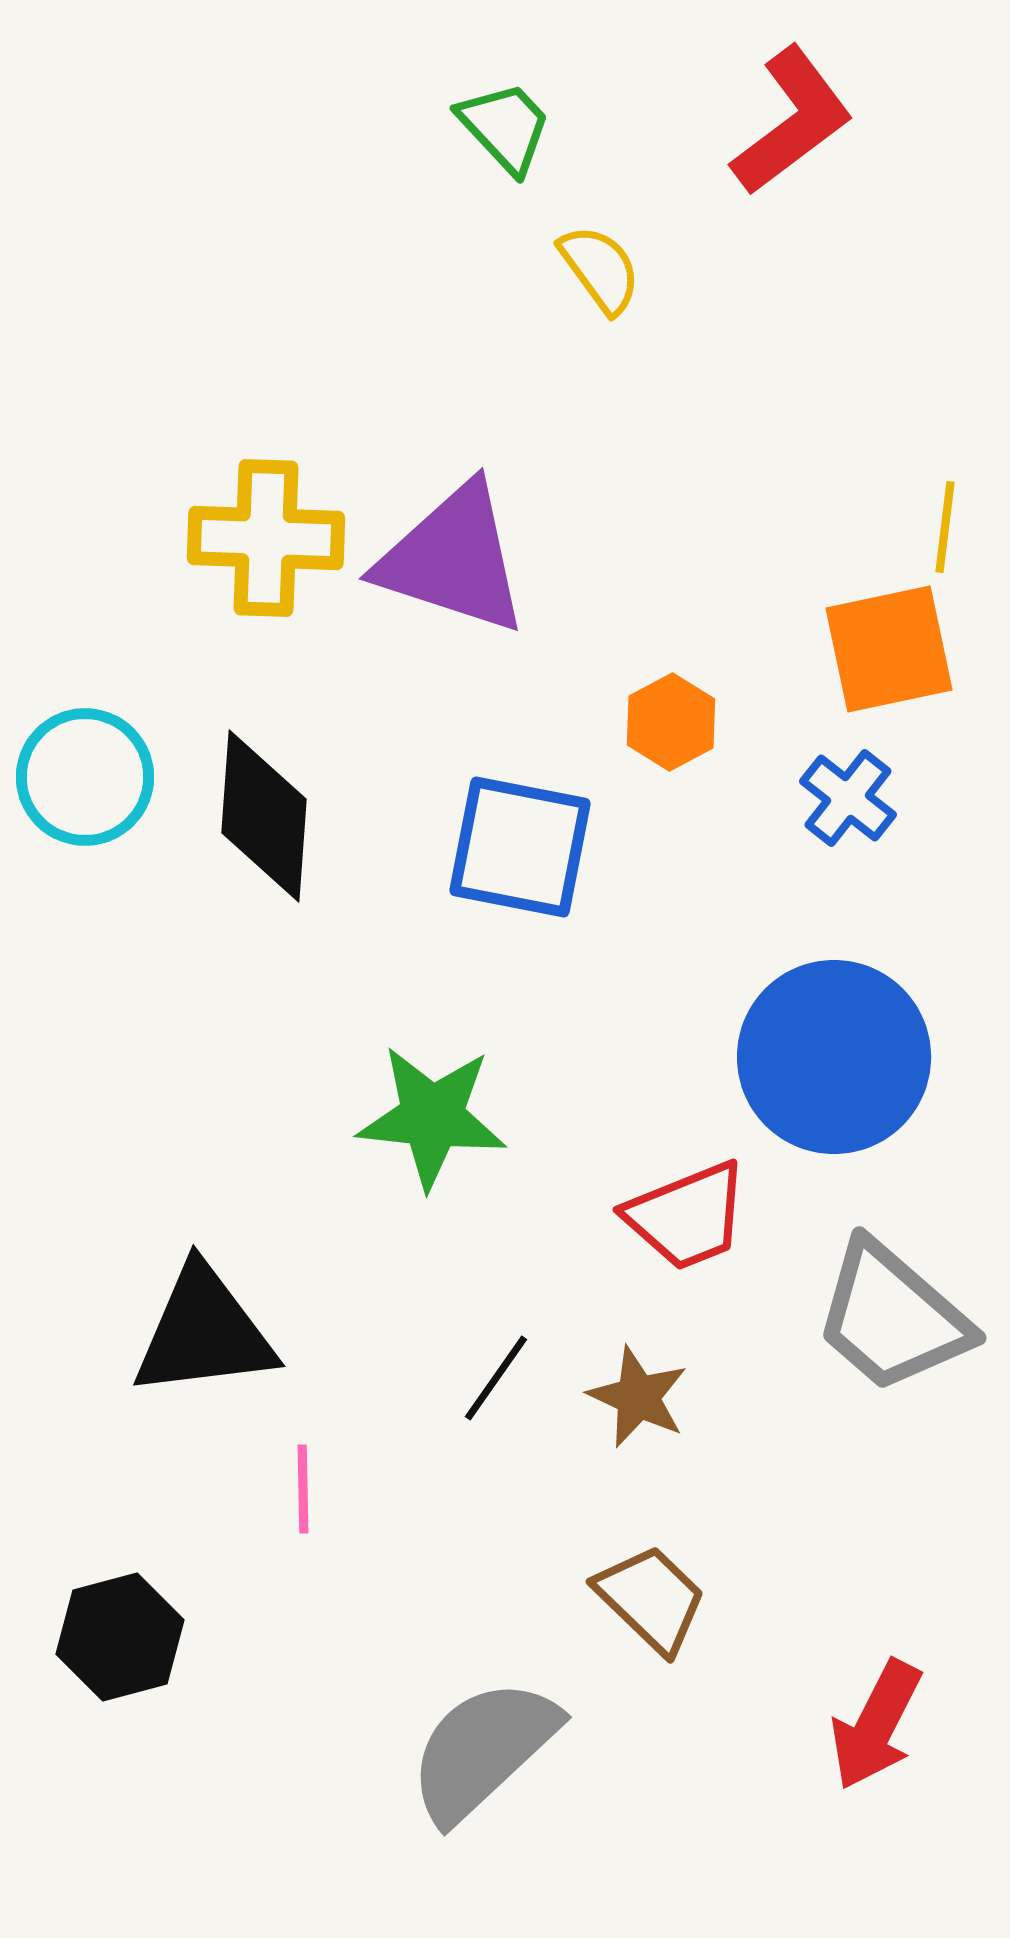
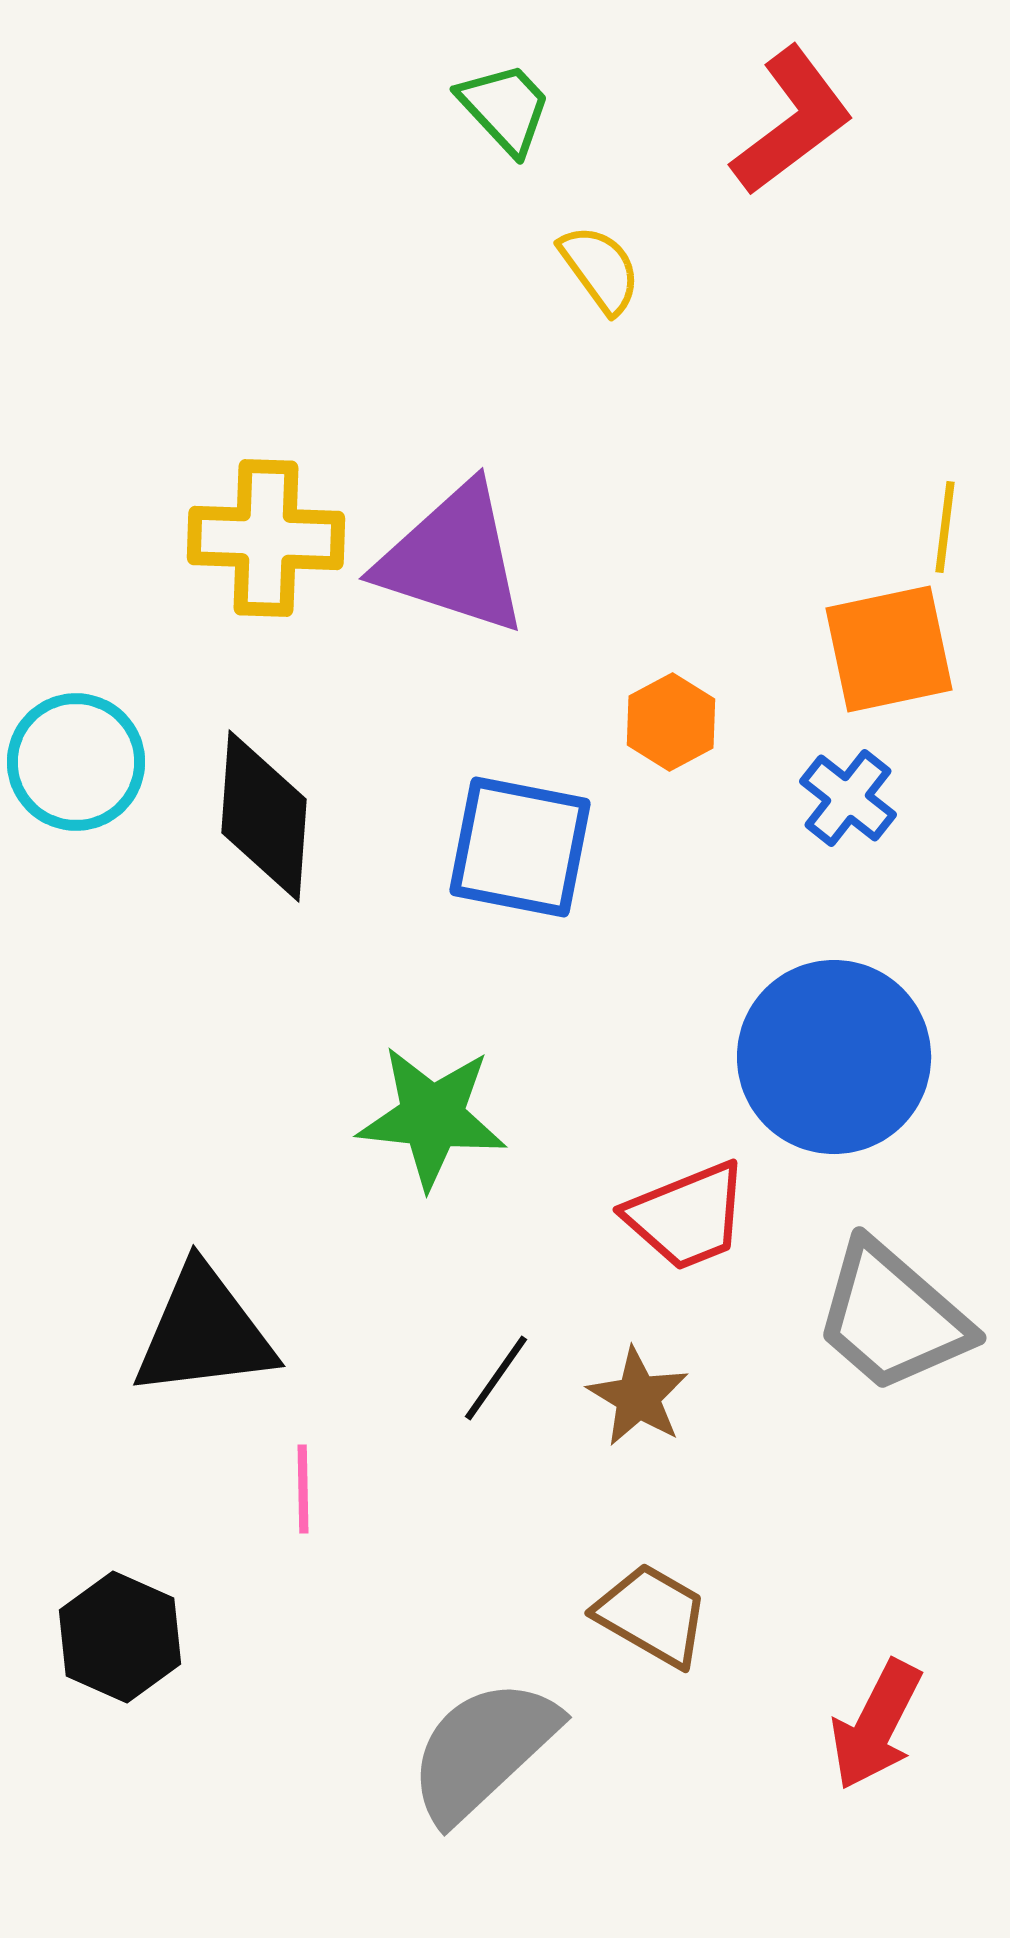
green trapezoid: moved 19 px up
cyan circle: moved 9 px left, 15 px up
brown star: rotated 6 degrees clockwise
brown trapezoid: moved 1 px right, 16 px down; rotated 14 degrees counterclockwise
black hexagon: rotated 21 degrees counterclockwise
